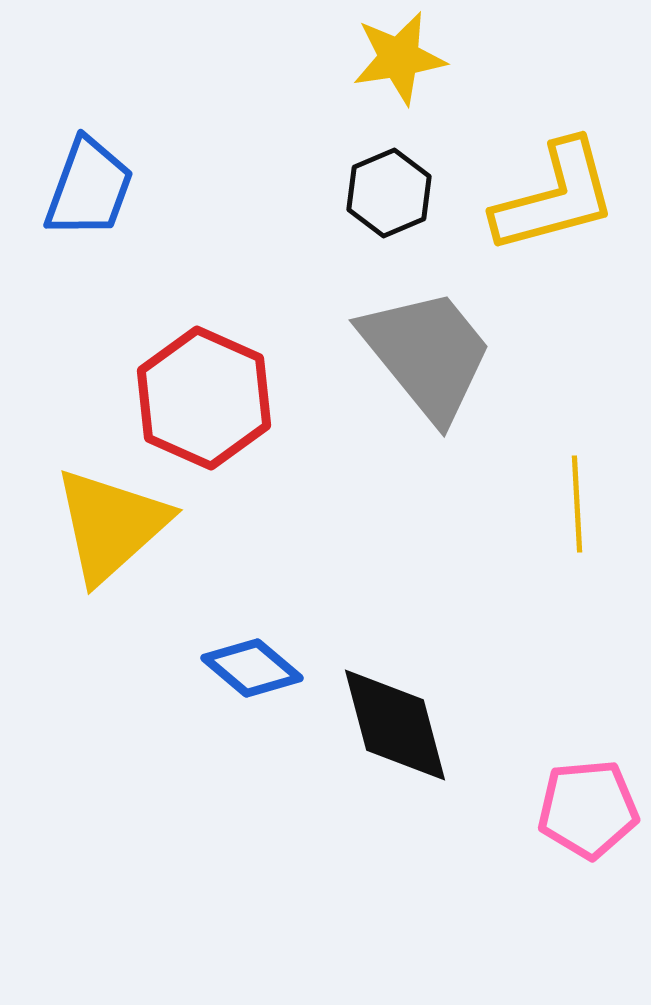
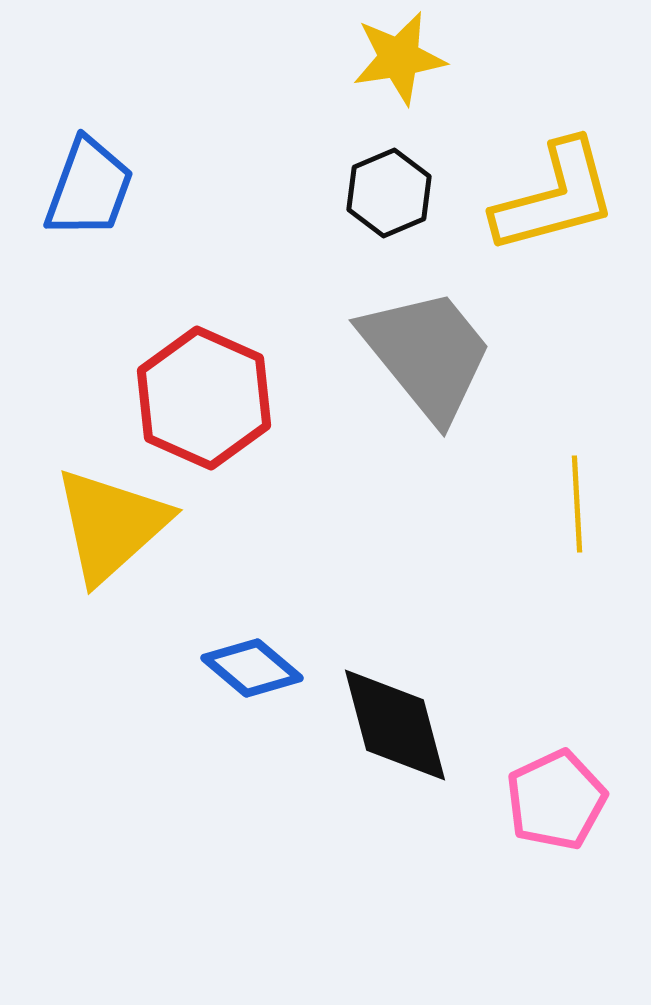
pink pentagon: moved 32 px left, 9 px up; rotated 20 degrees counterclockwise
